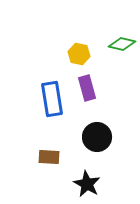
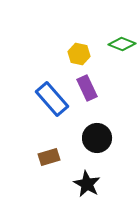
green diamond: rotated 8 degrees clockwise
purple rectangle: rotated 10 degrees counterclockwise
blue rectangle: rotated 32 degrees counterclockwise
black circle: moved 1 px down
brown rectangle: rotated 20 degrees counterclockwise
